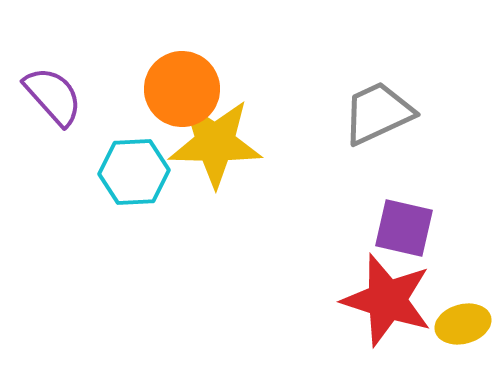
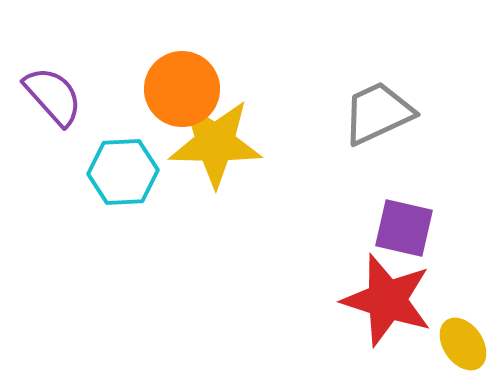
cyan hexagon: moved 11 px left
yellow ellipse: moved 20 px down; rotated 70 degrees clockwise
